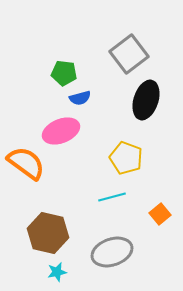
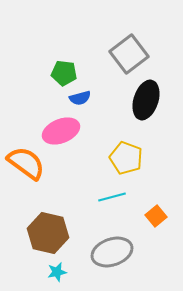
orange square: moved 4 px left, 2 px down
